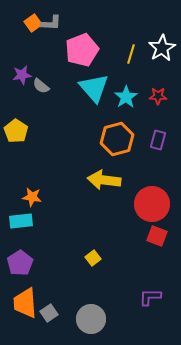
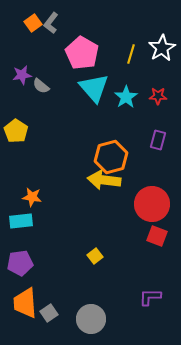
gray L-shape: rotated 125 degrees clockwise
pink pentagon: moved 3 px down; rotated 20 degrees counterclockwise
orange hexagon: moved 6 px left, 18 px down
yellow square: moved 2 px right, 2 px up
purple pentagon: rotated 25 degrees clockwise
